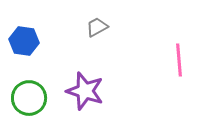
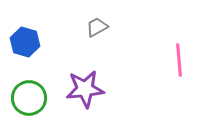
blue hexagon: moved 1 px right, 1 px down; rotated 8 degrees clockwise
purple star: moved 2 px up; rotated 24 degrees counterclockwise
